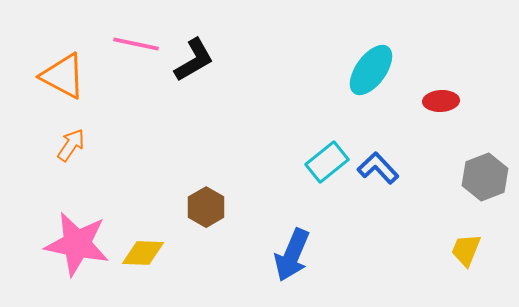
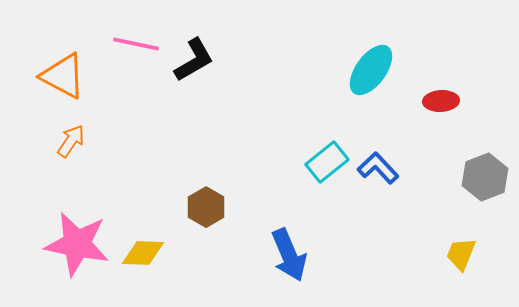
orange arrow: moved 4 px up
yellow trapezoid: moved 5 px left, 4 px down
blue arrow: moved 3 px left; rotated 46 degrees counterclockwise
